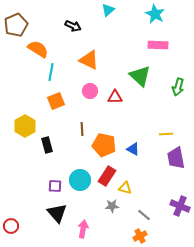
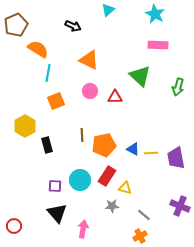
cyan line: moved 3 px left, 1 px down
brown line: moved 6 px down
yellow line: moved 15 px left, 19 px down
orange pentagon: rotated 25 degrees counterclockwise
red circle: moved 3 px right
